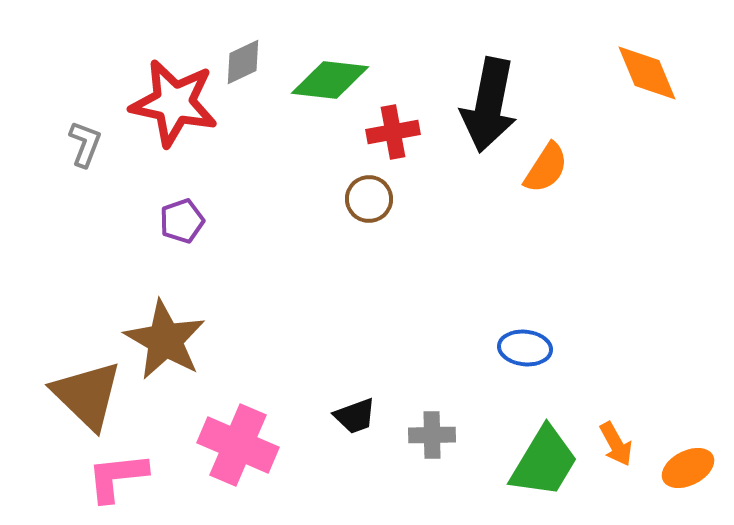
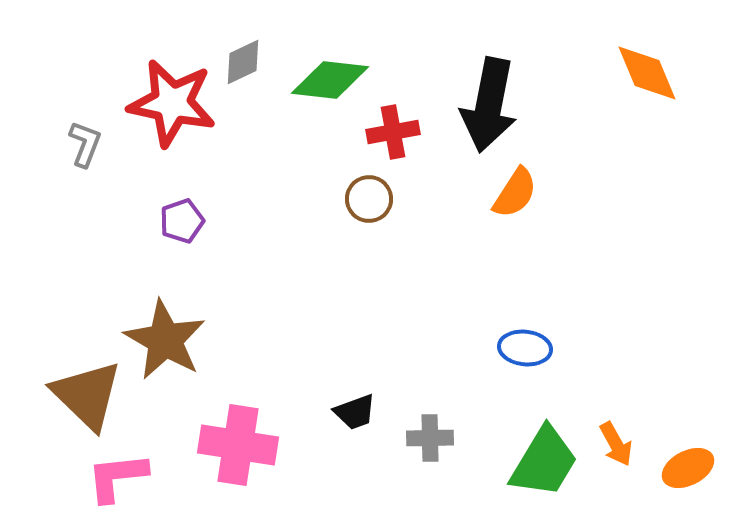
red star: moved 2 px left
orange semicircle: moved 31 px left, 25 px down
black trapezoid: moved 4 px up
gray cross: moved 2 px left, 3 px down
pink cross: rotated 14 degrees counterclockwise
